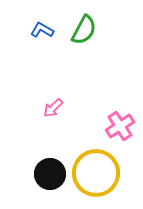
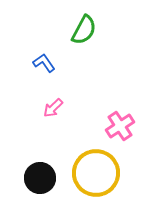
blue L-shape: moved 2 px right, 33 px down; rotated 25 degrees clockwise
black circle: moved 10 px left, 4 px down
